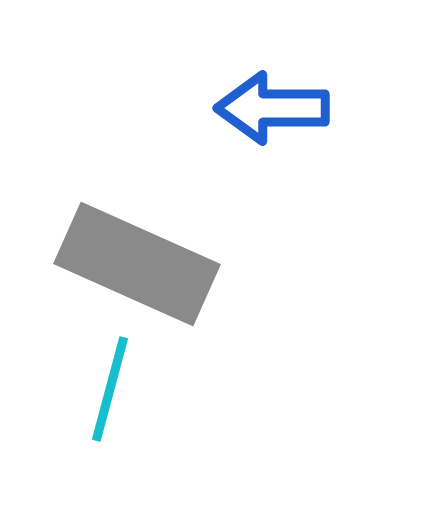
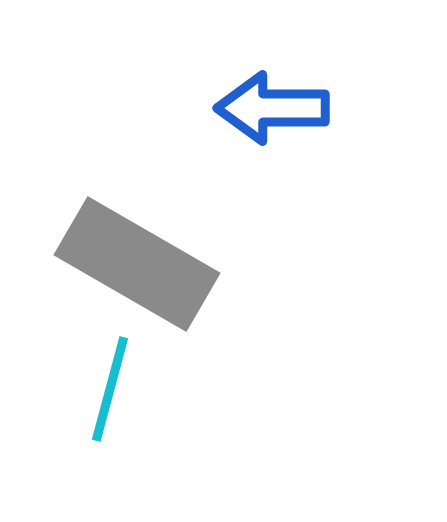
gray rectangle: rotated 6 degrees clockwise
